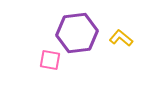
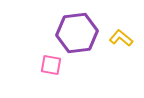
pink square: moved 1 px right, 5 px down
